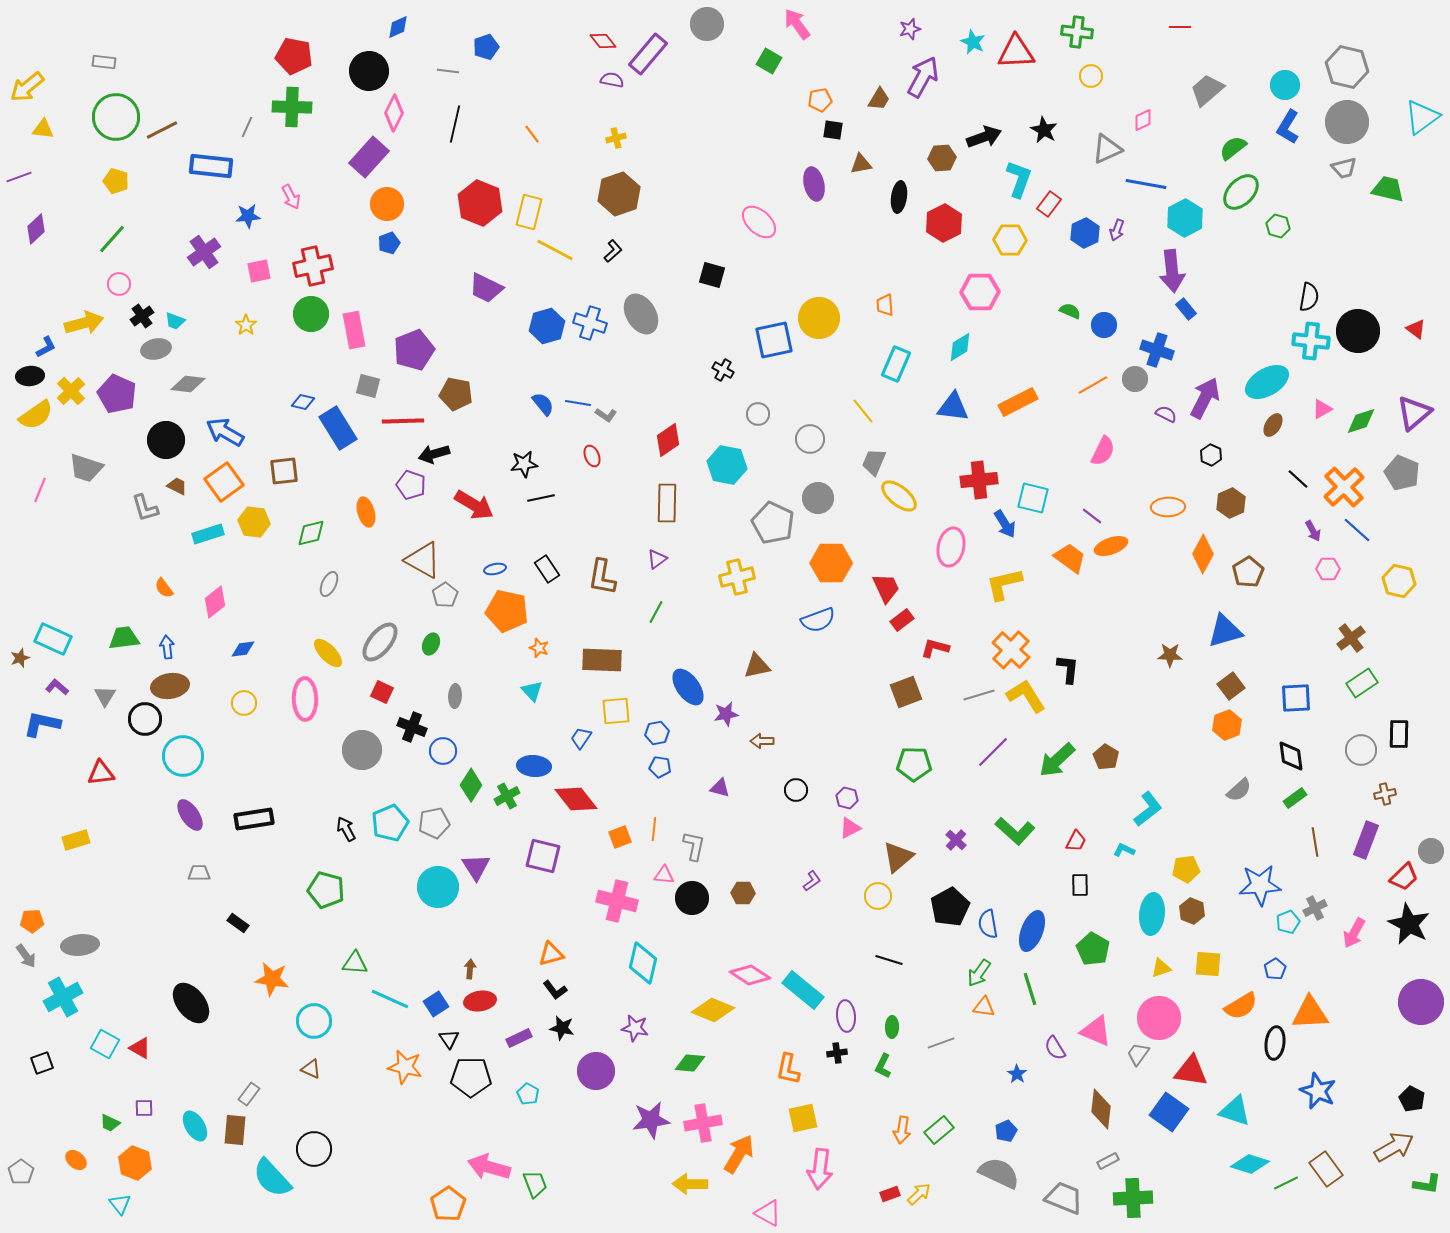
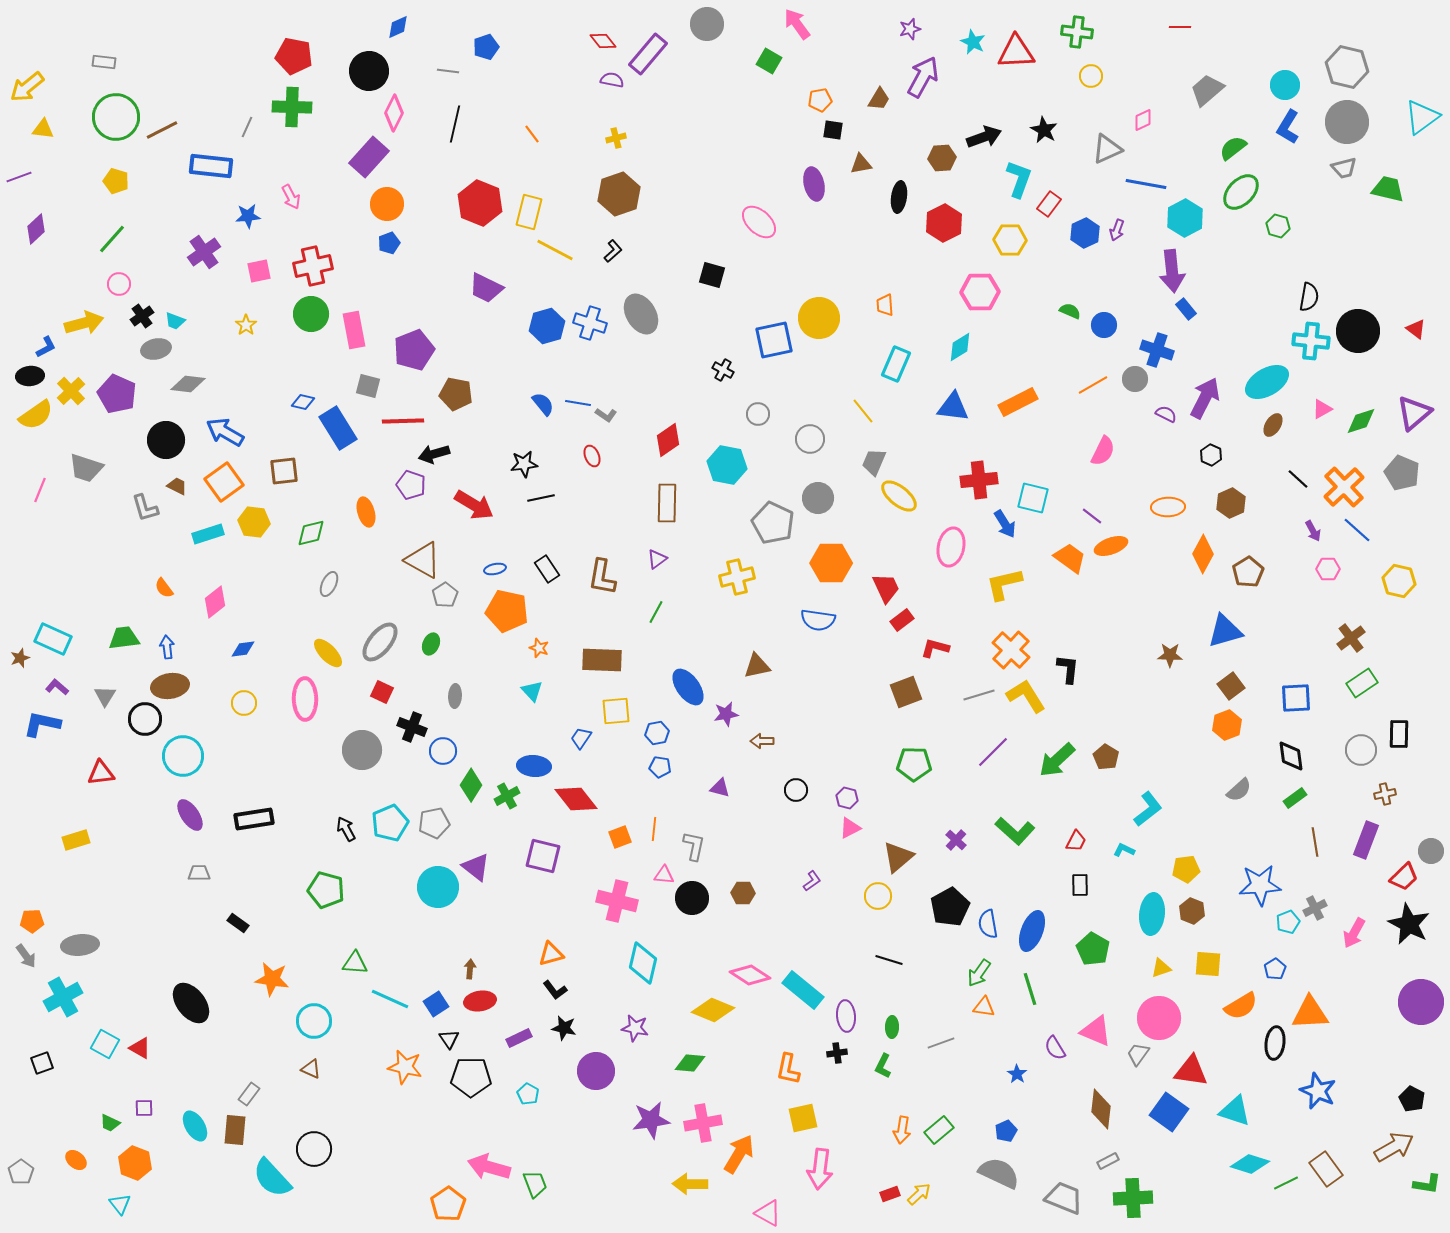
blue semicircle at (818, 620): rotated 28 degrees clockwise
purple triangle at (476, 867): rotated 20 degrees counterclockwise
black star at (562, 1028): moved 2 px right
